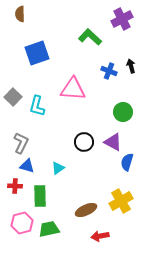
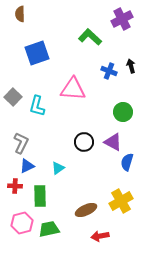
blue triangle: rotated 42 degrees counterclockwise
